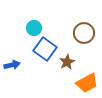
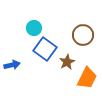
brown circle: moved 1 px left, 2 px down
orange trapezoid: moved 5 px up; rotated 35 degrees counterclockwise
